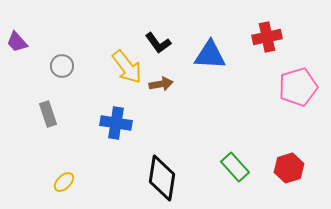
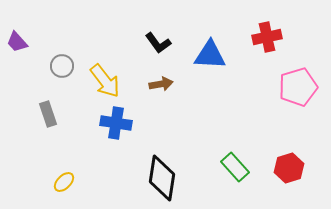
yellow arrow: moved 22 px left, 14 px down
